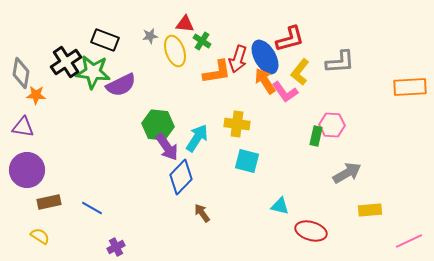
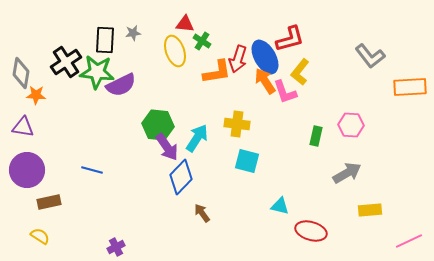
gray star: moved 17 px left, 3 px up
black rectangle: rotated 72 degrees clockwise
gray L-shape: moved 30 px right, 6 px up; rotated 56 degrees clockwise
green star: moved 4 px right
pink L-shape: rotated 16 degrees clockwise
pink hexagon: moved 19 px right
blue line: moved 38 px up; rotated 15 degrees counterclockwise
